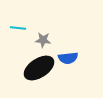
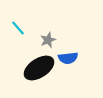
cyan line: rotated 42 degrees clockwise
gray star: moved 5 px right; rotated 28 degrees counterclockwise
